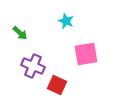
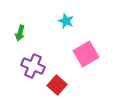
green arrow: rotated 63 degrees clockwise
pink square: rotated 20 degrees counterclockwise
red square: rotated 18 degrees clockwise
